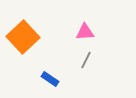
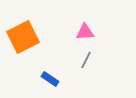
orange square: rotated 16 degrees clockwise
